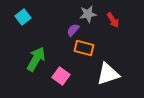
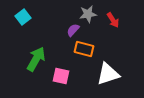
orange rectangle: moved 1 px down
pink square: rotated 24 degrees counterclockwise
